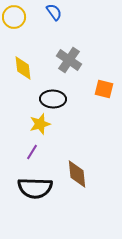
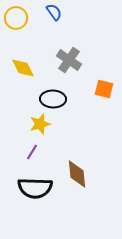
yellow circle: moved 2 px right, 1 px down
yellow diamond: rotated 20 degrees counterclockwise
